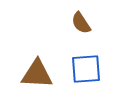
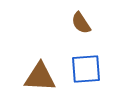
brown triangle: moved 3 px right, 3 px down
